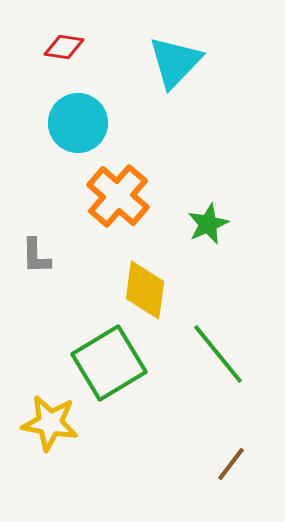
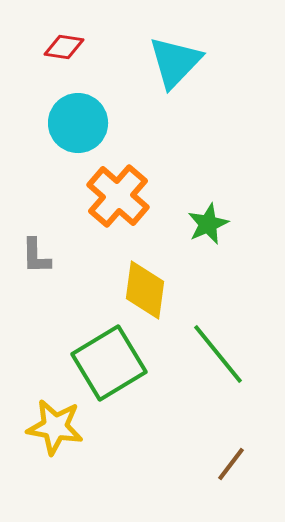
yellow star: moved 5 px right, 4 px down
